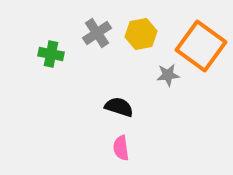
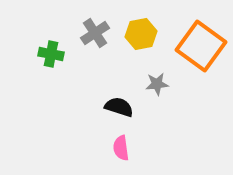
gray cross: moved 2 px left
gray star: moved 11 px left, 9 px down
